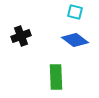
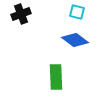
cyan square: moved 2 px right
black cross: moved 22 px up
